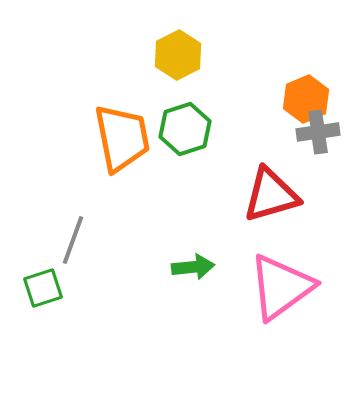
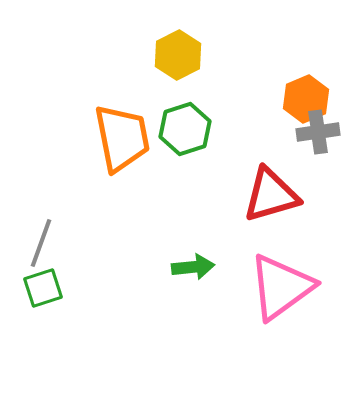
gray line: moved 32 px left, 3 px down
